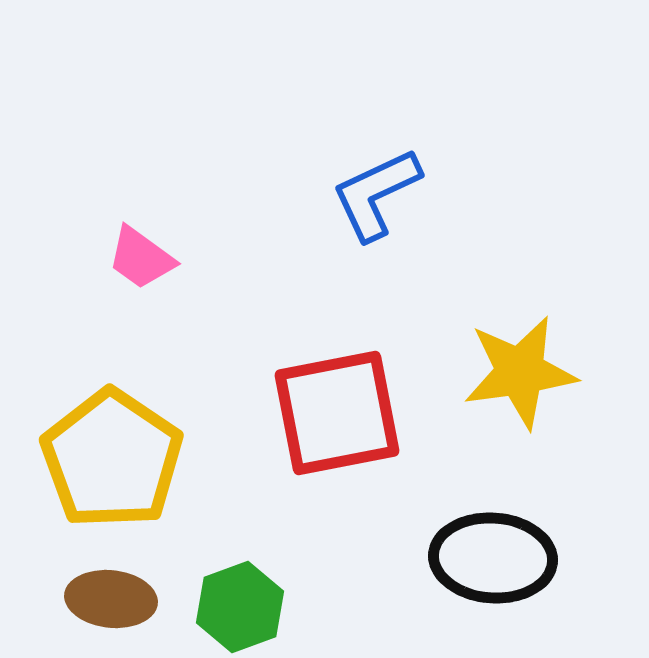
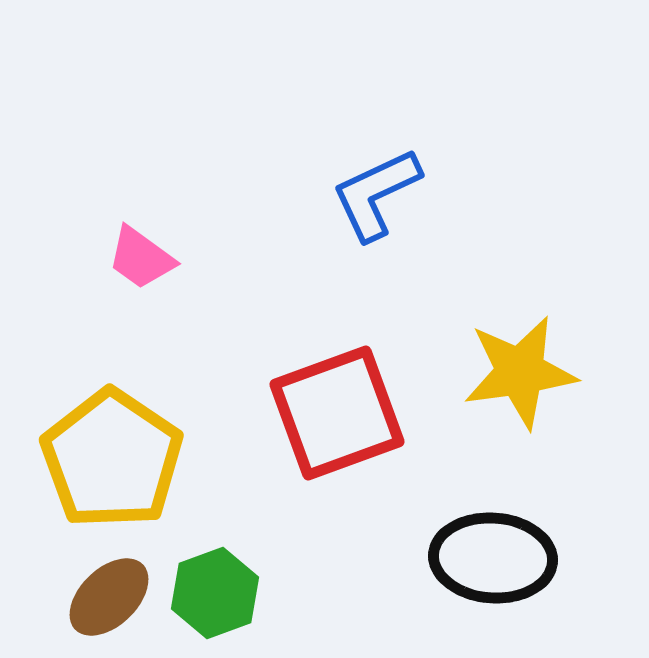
red square: rotated 9 degrees counterclockwise
brown ellipse: moved 2 px left, 2 px up; rotated 50 degrees counterclockwise
green hexagon: moved 25 px left, 14 px up
